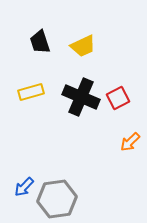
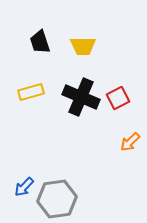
yellow trapezoid: rotated 24 degrees clockwise
